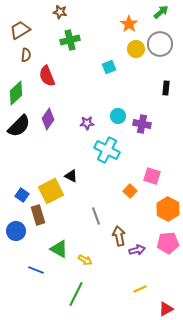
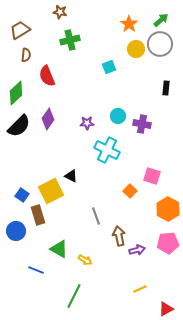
green arrow: moved 8 px down
green line: moved 2 px left, 2 px down
